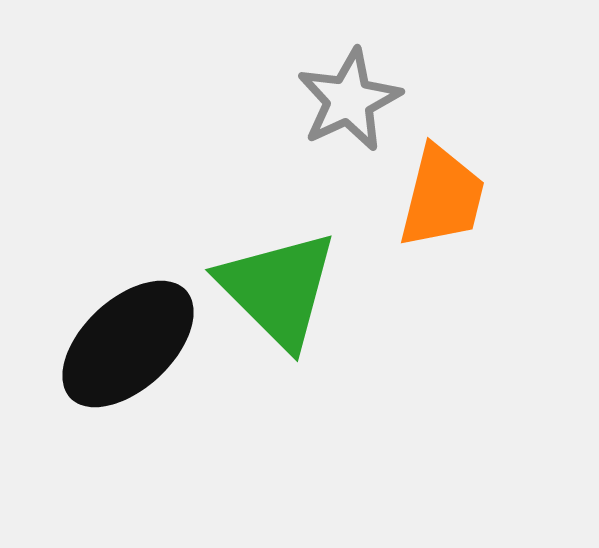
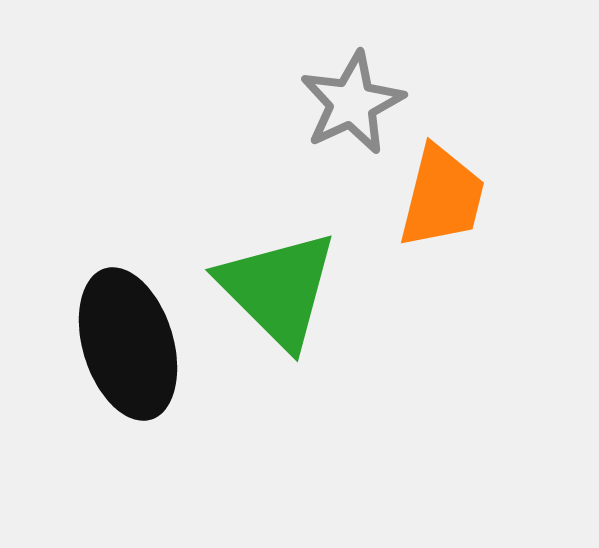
gray star: moved 3 px right, 3 px down
black ellipse: rotated 64 degrees counterclockwise
